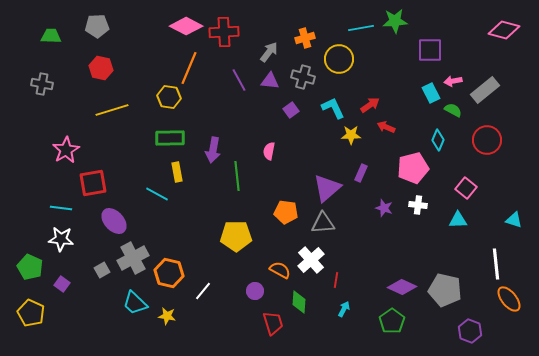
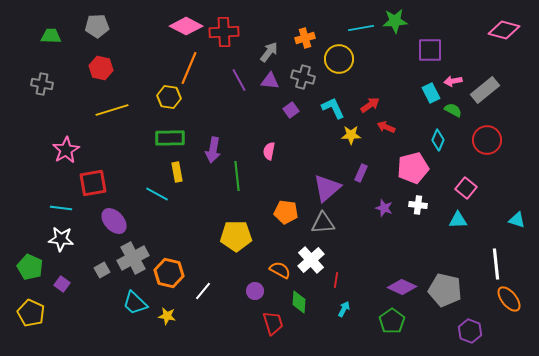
cyan triangle at (514, 220): moved 3 px right
